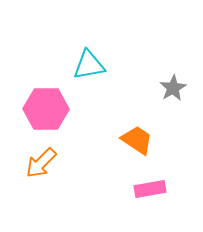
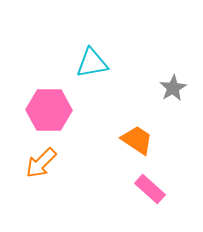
cyan triangle: moved 3 px right, 2 px up
pink hexagon: moved 3 px right, 1 px down
pink rectangle: rotated 52 degrees clockwise
